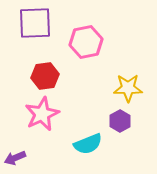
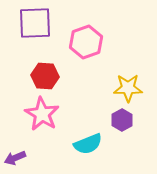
pink hexagon: rotated 8 degrees counterclockwise
red hexagon: rotated 12 degrees clockwise
pink star: rotated 16 degrees counterclockwise
purple hexagon: moved 2 px right, 1 px up
